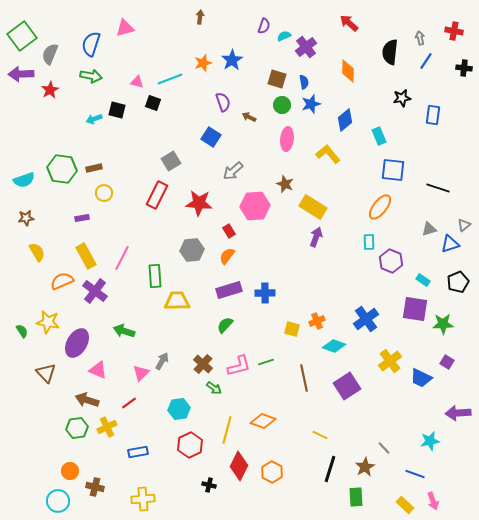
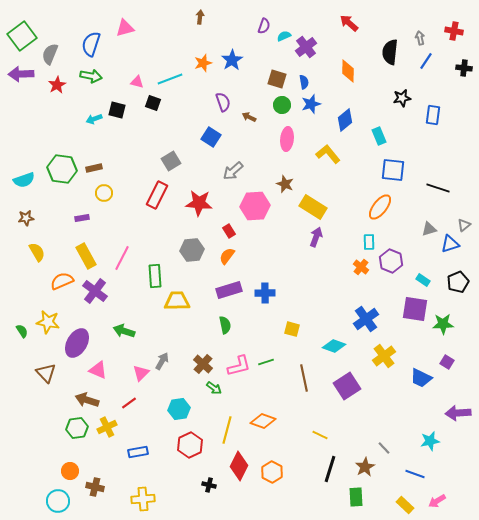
red star at (50, 90): moved 7 px right, 5 px up
orange cross at (317, 321): moved 44 px right, 54 px up; rotated 28 degrees counterclockwise
green semicircle at (225, 325): rotated 126 degrees clockwise
yellow cross at (390, 361): moved 6 px left, 5 px up
pink arrow at (433, 501): moved 4 px right; rotated 78 degrees clockwise
